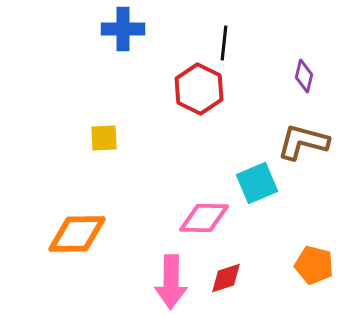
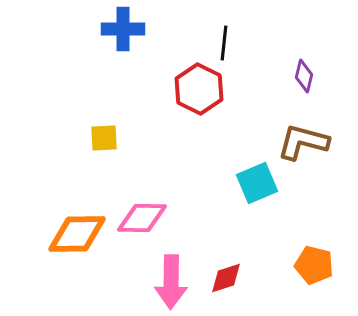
pink diamond: moved 62 px left
